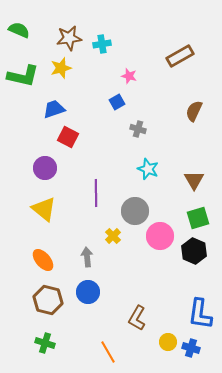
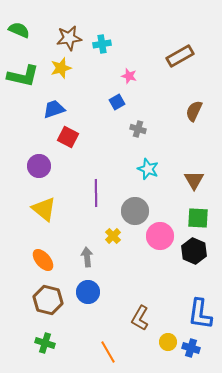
purple circle: moved 6 px left, 2 px up
green square: rotated 20 degrees clockwise
brown L-shape: moved 3 px right
